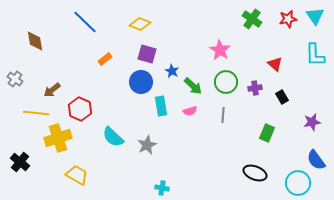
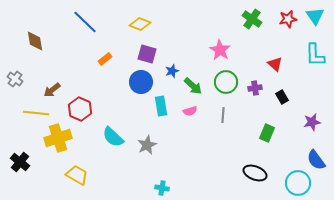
blue star: rotated 24 degrees clockwise
